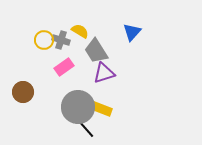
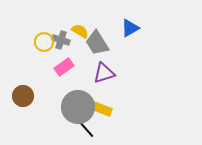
blue triangle: moved 2 px left, 4 px up; rotated 18 degrees clockwise
yellow circle: moved 2 px down
gray trapezoid: moved 1 px right, 8 px up
brown circle: moved 4 px down
